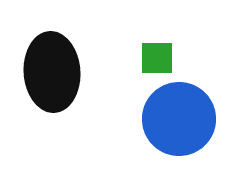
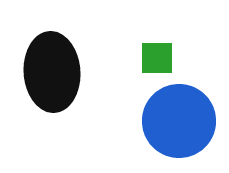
blue circle: moved 2 px down
